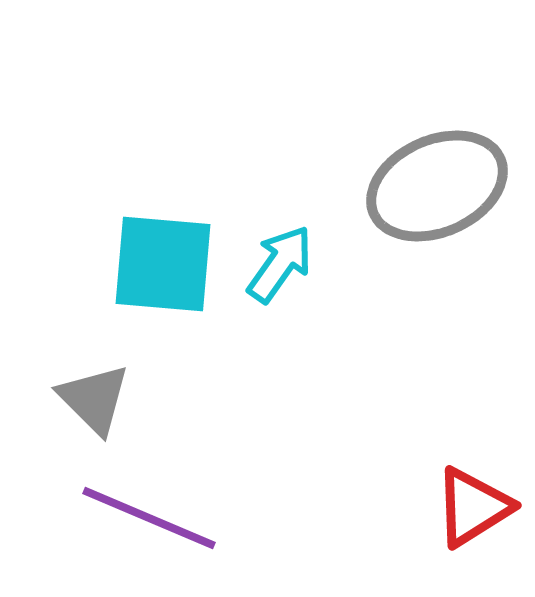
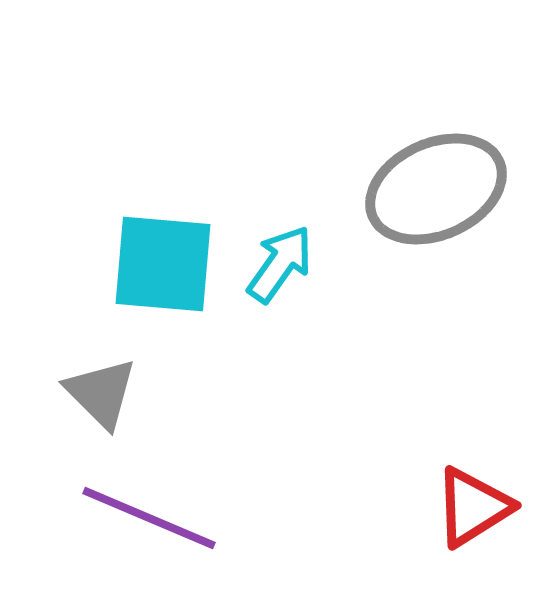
gray ellipse: moved 1 px left, 3 px down
gray triangle: moved 7 px right, 6 px up
